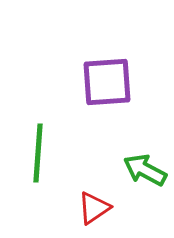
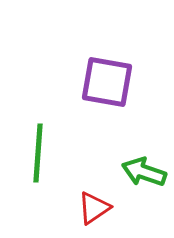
purple square: rotated 14 degrees clockwise
green arrow: moved 1 px left, 2 px down; rotated 9 degrees counterclockwise
